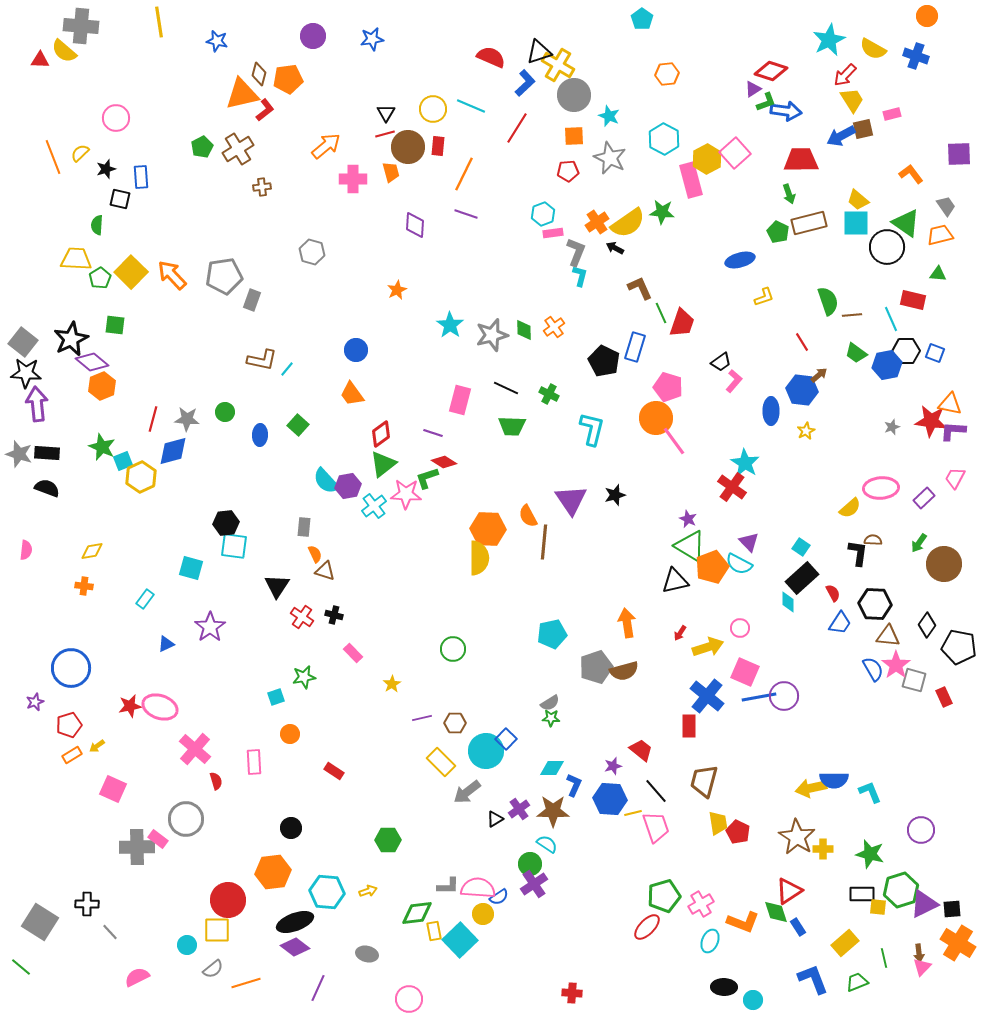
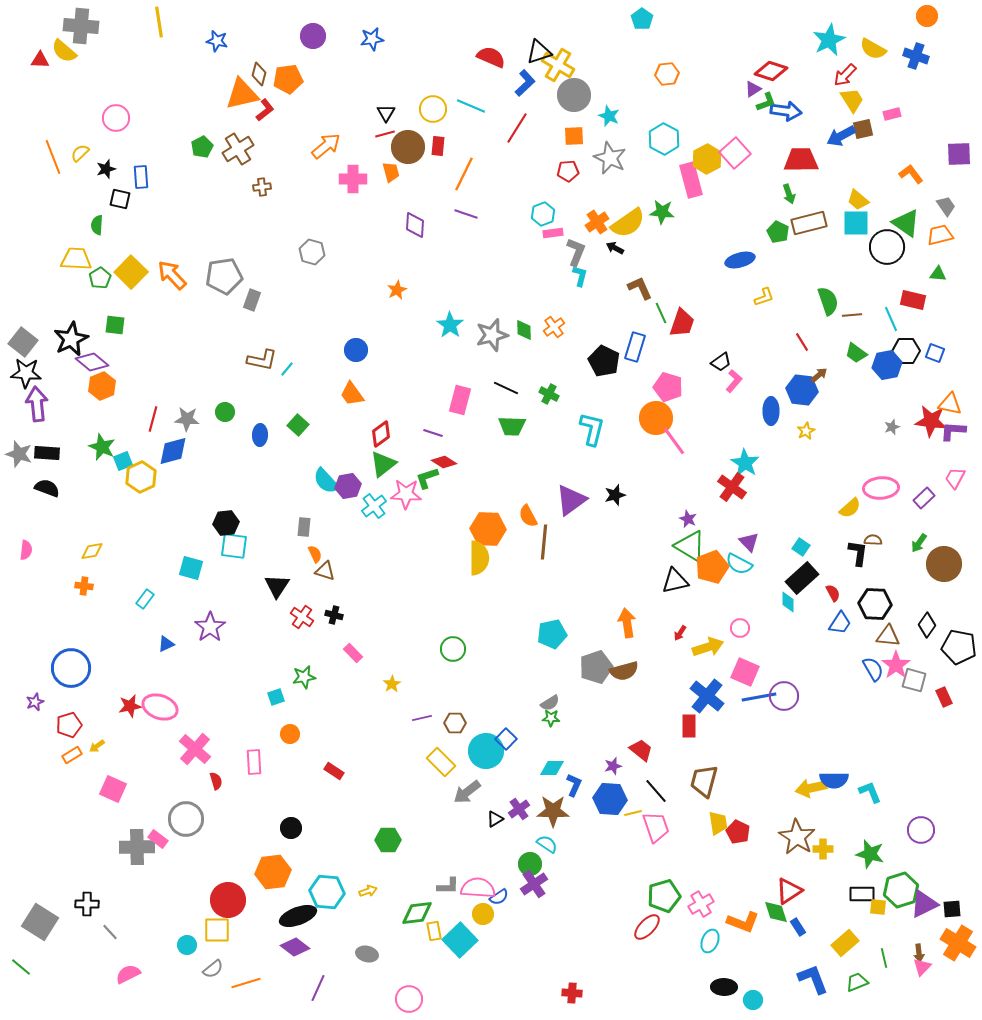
purple triangle at (571, 500): rotated 28 degrees clockwise
black ellipse at (295, 922): moved 3 px right, 6 px up
pink semicircle at (137, 977): moved 9 px left, 3 px up
